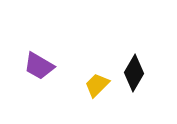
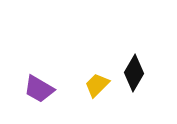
purple trapezoid: moved 23 px down
